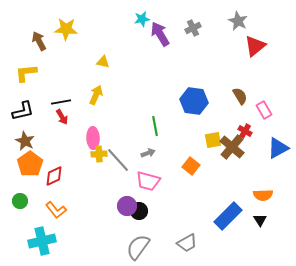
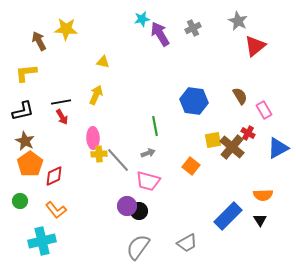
red cross: moved 3 px right, 2 px down
